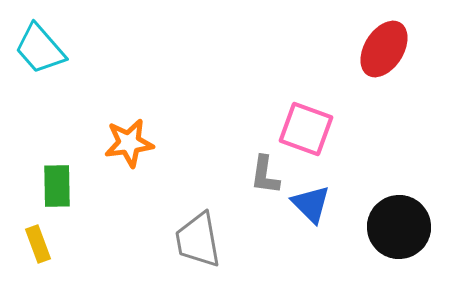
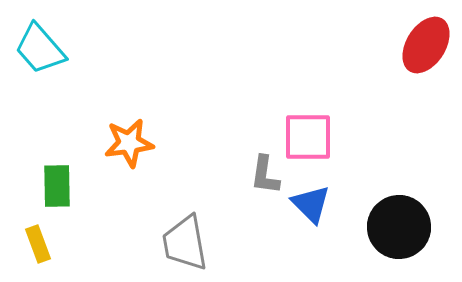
red ellipse: moved 42 px right, 4 px up
pink square: moved 2 px right, 8 px down; rotated 20 degrees counterclockwise
gray trapezoid: moved 13 px left, 3 px down
